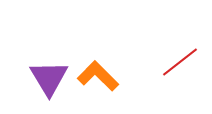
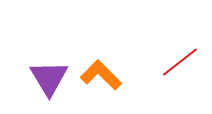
orange L-shape: moved 3 px right, 1 px up
